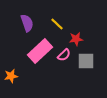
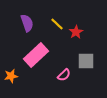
red star: moved 7 px up; rotated 24 degrees counterclockwise
pink rectangle: moved 4 px left, 4 px down
pink semicircle: moved 20 px down
